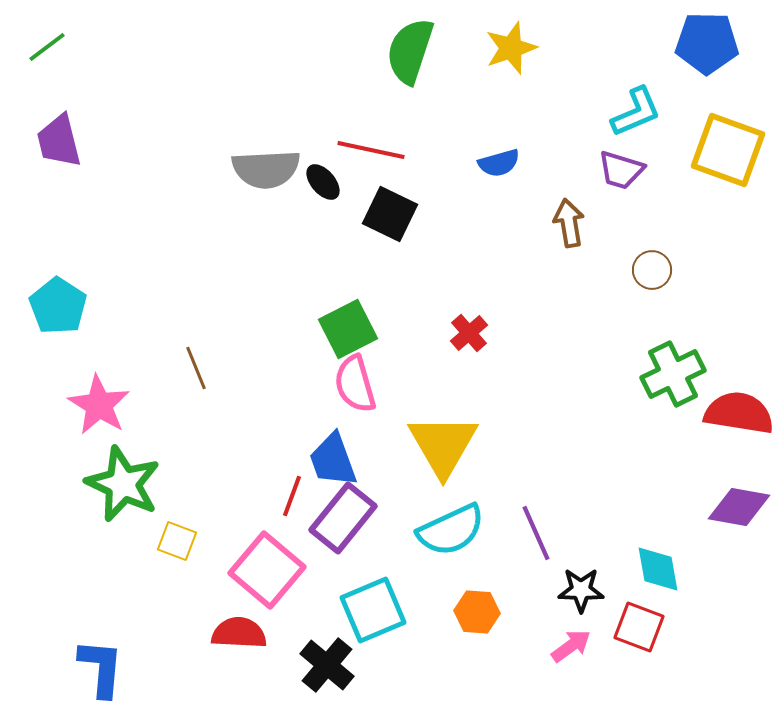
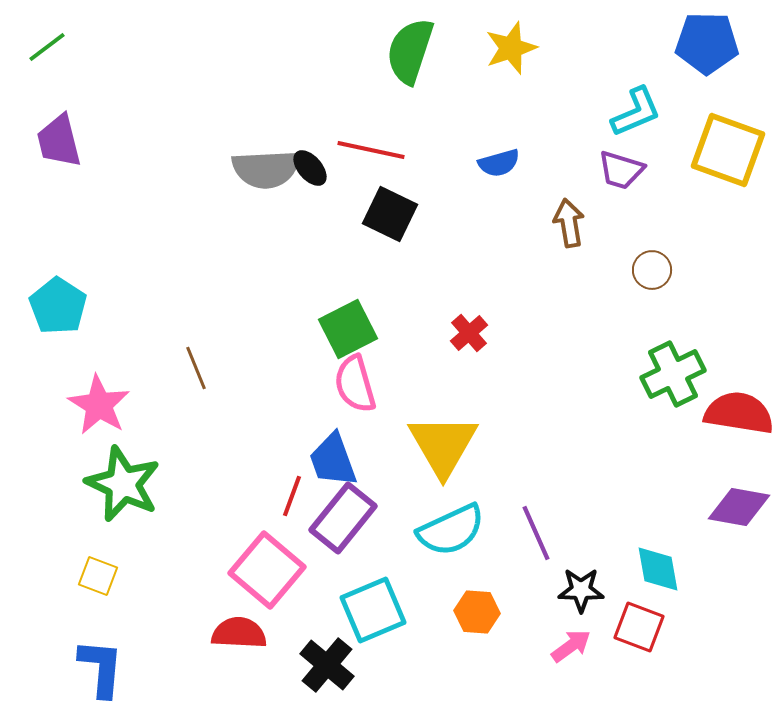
black ellipse at (323, 182): moved 13 px left, 14 px up
yellow square at (177, 541): moved 79 px left, 35 px down
